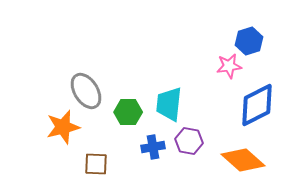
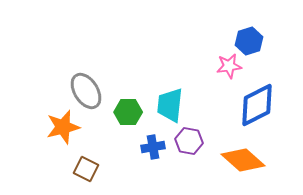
cyan trapezoid: moved 1 px right, 1 px down
brown square: moved 10 px left, 5 px down; rotated 25 degrees clockwise
